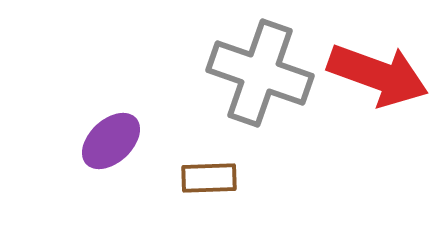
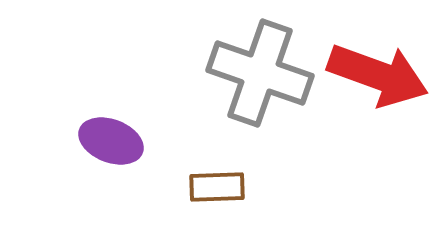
purple ellipse: rotated 64 degrees clockwise
brown rectangle: moved 8 px right, 9 px down
